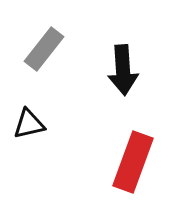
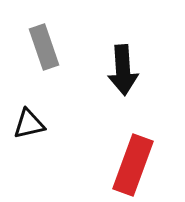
gray rectangle: moved 2 px up; rotated 57 degrees counterclockwise
red rectangle: moved 3 px down
